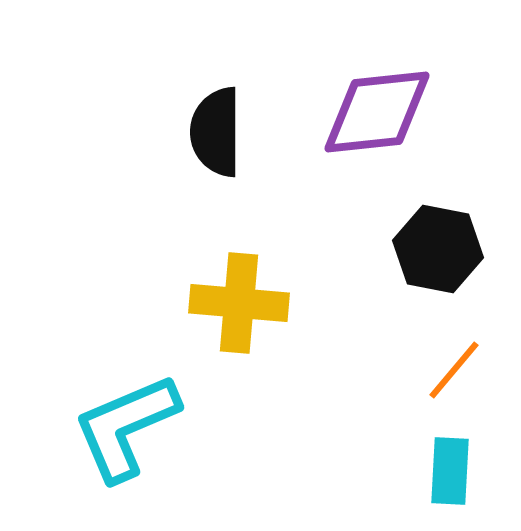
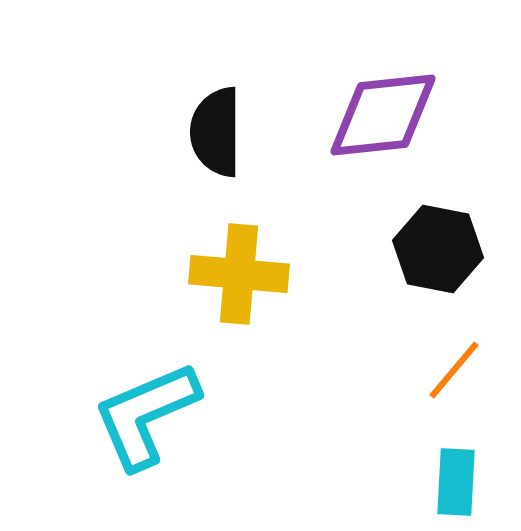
purple diamond: moved 6 px right, 3 px down
yellow cross: moved 29 px up
cyan L-shape: moved 20 px right, 12 px up
cyan rectangle: moved 6 px right, 11 px down
